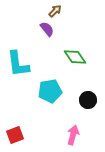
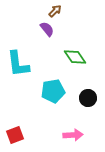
cyan pentagon: moved 3 px right
black circle: moved 2 px up
pink arrow: rotated 72 degrees clockwise
